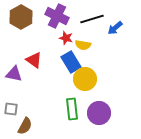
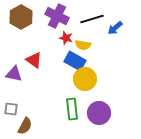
blue rectangle: moved 4 px right, 1 px up; rotated 30 degrees counterclockwise
